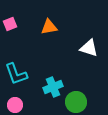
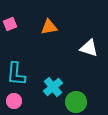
cyan L-shape: rotated 25 degrees clockwise
cyan cross: rotated 18 degrees counterclockwise
pink circle: moved 1 px left, 4 px up
